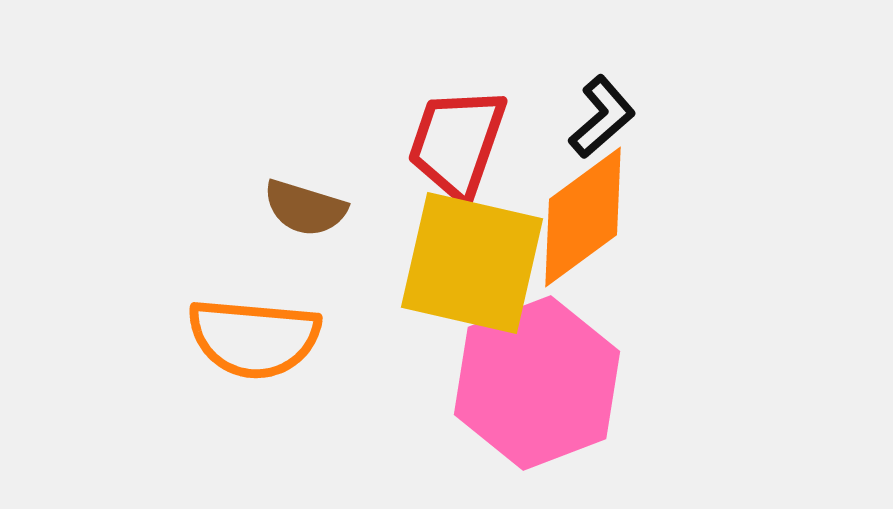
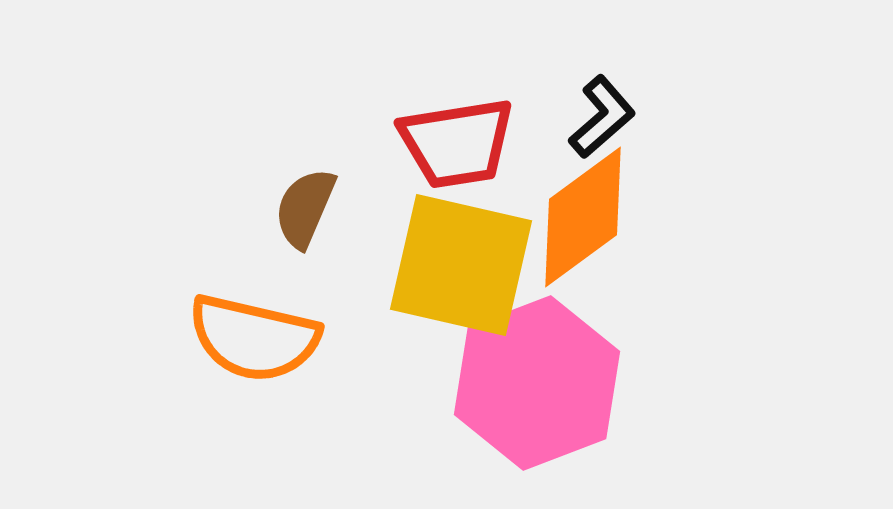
red trapezoid: rotated 118 degrees counterclockwise
brown semicircle: rotated 96 degrees clockwise
yellow square: moved 11 px left, 2 px down
orange semicircle: rotated 8 degrees clockwise
